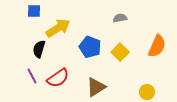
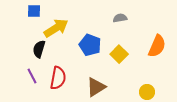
yellow arrow: moved 2 px left
blue pentagon: moved 2 px up
yellow square: moved 1 px left, 2 px down
red semicircle: rotated 45 degrees counterclockwise
